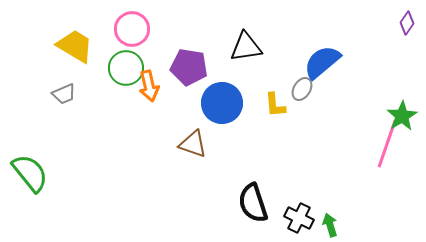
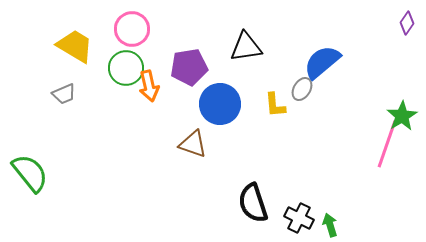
purple pentagon: rotated 18 degrees counterclockwise
blue circle: moved 2 px left, 1 px down
